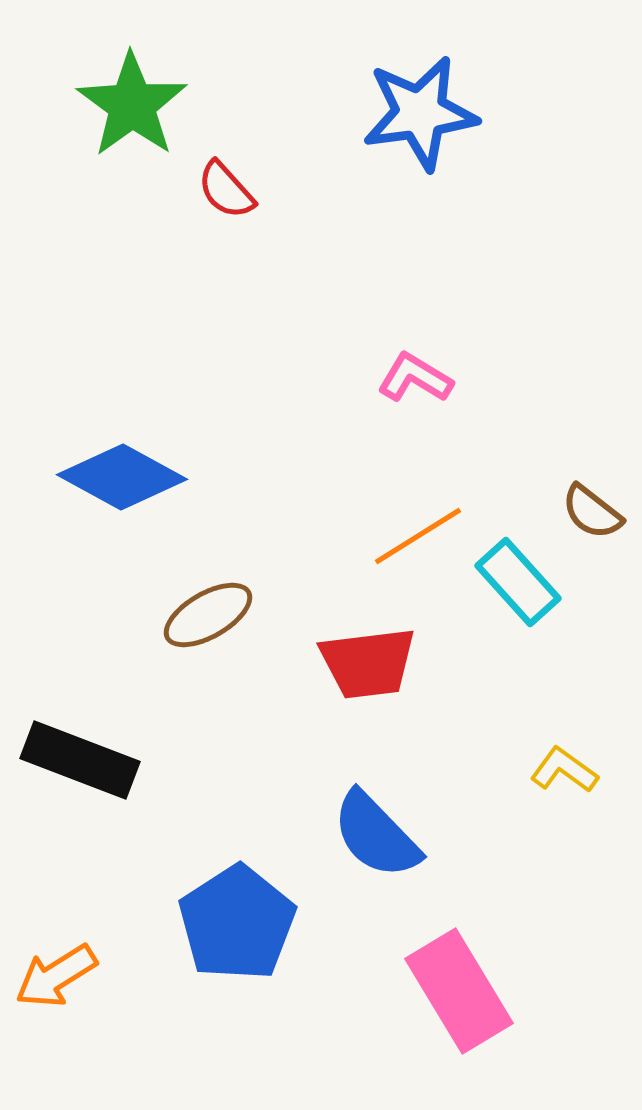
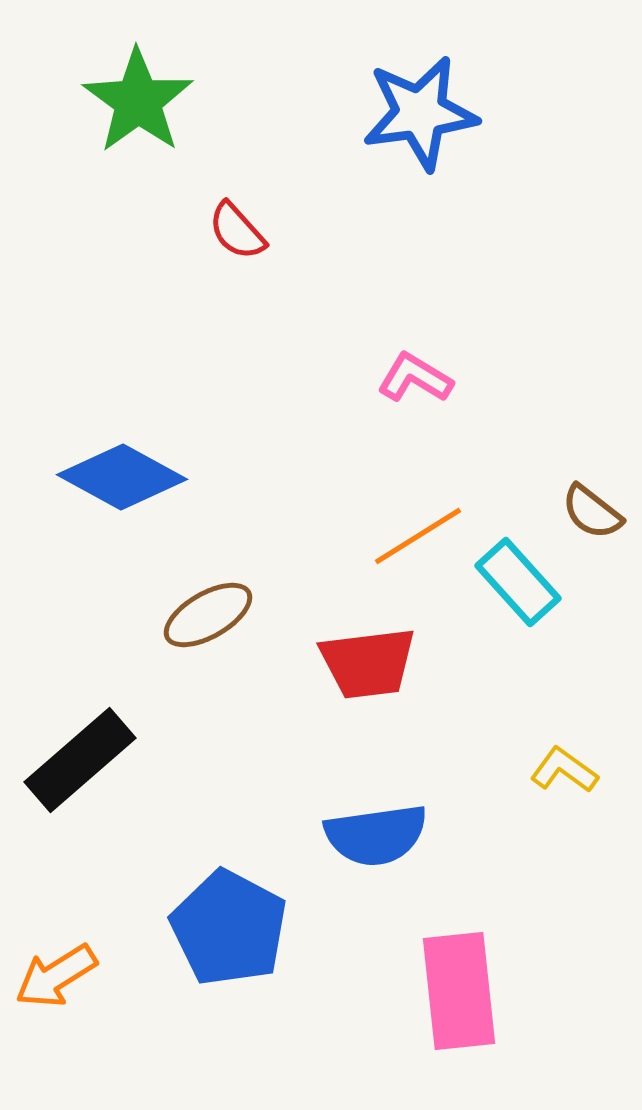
green star: moved 6 px right, 4 px up
red semicircle: moved 11 px right, 41 px down
black rectangle: rotated 62 degrees counterclockwise
blue semicircle: rotated 54 degrees counterclockwise
blue pentagon: moved 8 px left, 5 px down; rotated 11 degrees counterclockwise
pink rectangle: rotated 25 degrees clockwise
